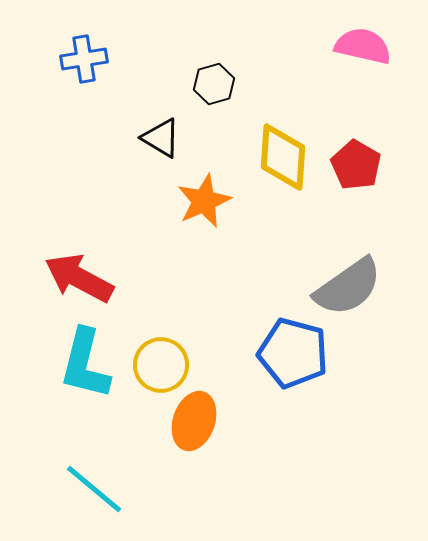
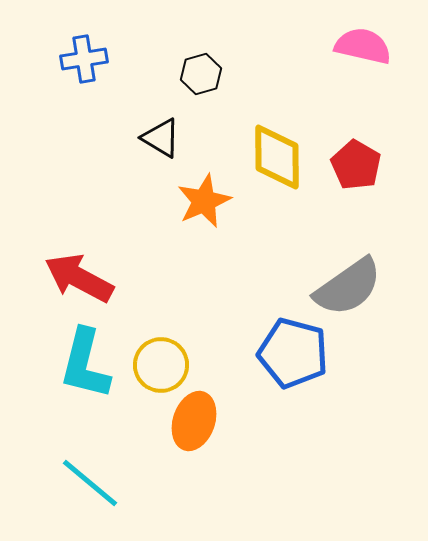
black hexagon: moved 13 px left, 10 px up
yellow diamond: moved 6 px left; rotated 4 degrees counterclockwise
cyan line: moved 4 px left, 6 px up
